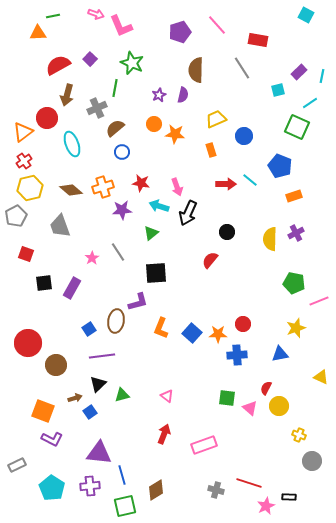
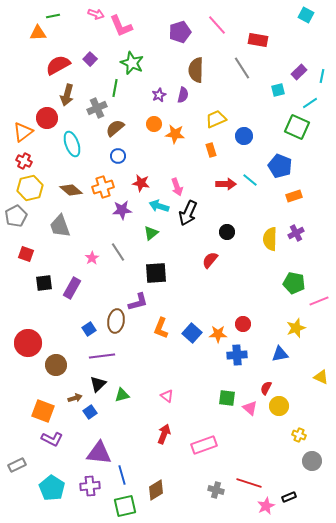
blue circle at (122, 152): moved 4 px left, 4 px down
red cross at (24, 161): rotated 28 degrees counterclockwise
black rectangle at (289, 497): rotated 24 degrees counterclockwise
